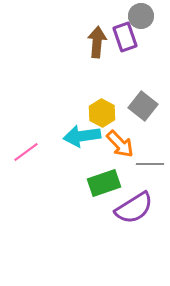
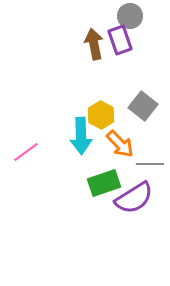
gray circle: moved 11 px left
purple rectangle: moved 5 px left, 3 px down
brown arrow: moved 3 px left, 2 px down; rotated 16 degrees counterclockwise
yellow hexagon: moved 1 px left, 2 px down
cyan arrow: moved 1 px left; rotated 84 degrees counterclockwise
purple semicircle: moved 10 px up
